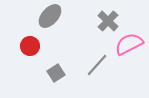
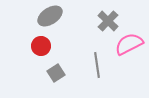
gray ellipse: rotated 15 degrees clockwise
red circle: moved 11 px right
gray line: rotated 50 degrees counterclockwise
